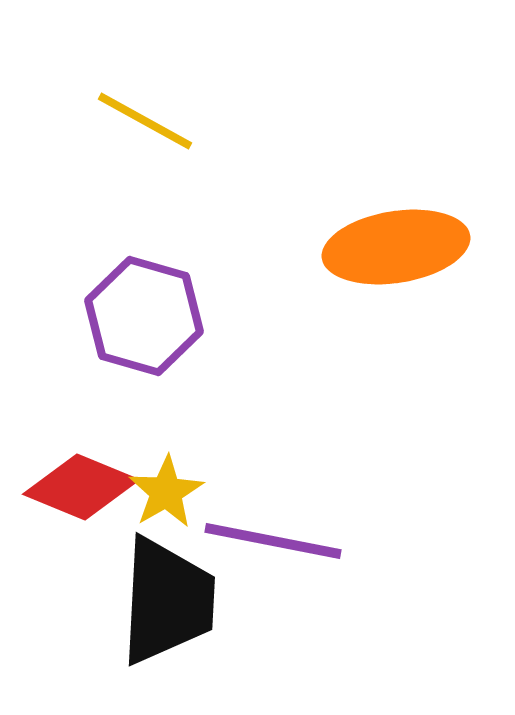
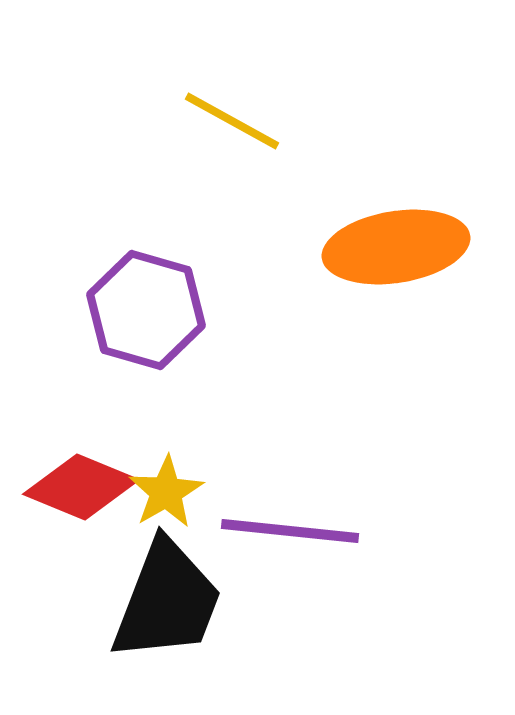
yellow line: moved 87 px right
purple hexagon: moved 2 px right, 6 px up
purple line: moved 17 px right, 10 px up; rotated 5 degrees counterclockwise
black trapezoid: rotated 18 degrees clockwise
